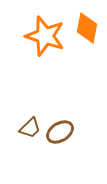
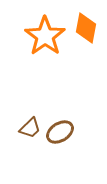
orange diamond: moved 1 px left
orange star: rotated 18 degrees clockwise
